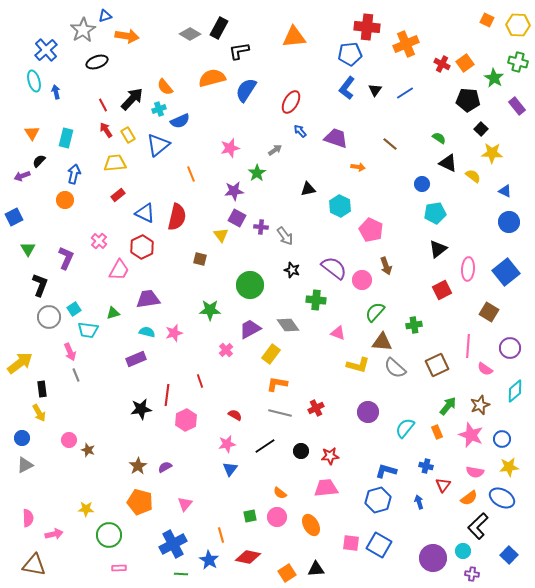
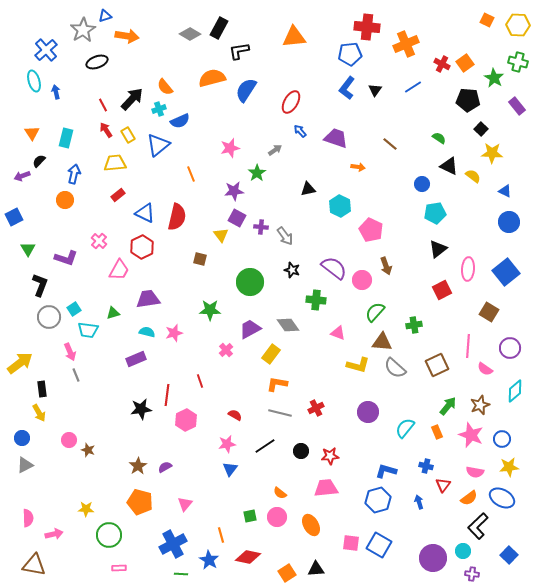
blue line at (405, 93): moved 8 px right, 6 px up
black triangle at (448, 163): moved 1 px right, 3 px down
purple L-shape at (66, 258): rotated 85 degrees clockwise
green circle at (250, 285): moved 3 px up
